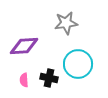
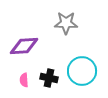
gray star: rotated 10 degrees clockwise
cyan circle: moved 4 px right, 7 px down
